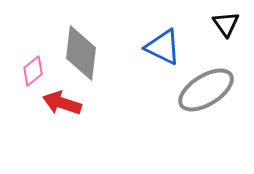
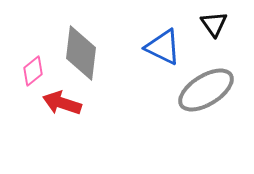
black triangle: moved 12 px left
